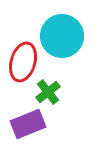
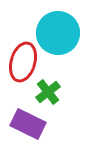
cyan circle: moved 4 px left, 3 px up
purple rectangle: rotated 48 degrees clockwise
